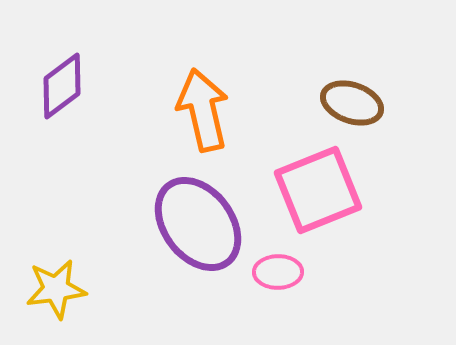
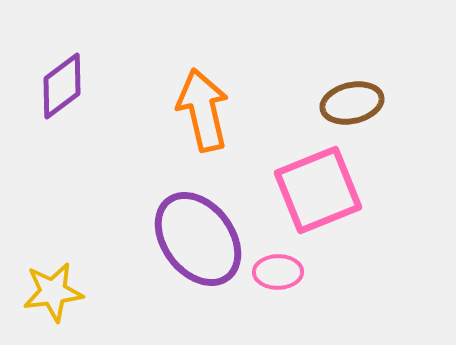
brown ellipse: rotated 32 degrees counterclockwise
purple ellipse: moved 15 px down
yellow star: moved 3 px left, 3 px down
